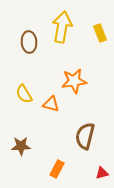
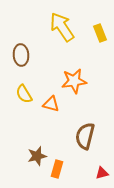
yellow arrow: rotated 44 degrees counterclockwise
brown ellipse: moved 8 px left, 13 px down
brown star: moved 16 px right, 10 px down; rotated 12 degrees counterclockwise
orange rectangle: rotated 12 degrees counterclockwise
